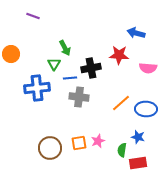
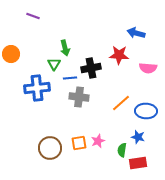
green arrow: rotated 14 degrees clockwise
blue ellipse: moved 2 px down
